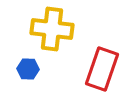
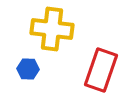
red rectangle: moved 1 px left, 1 px down
